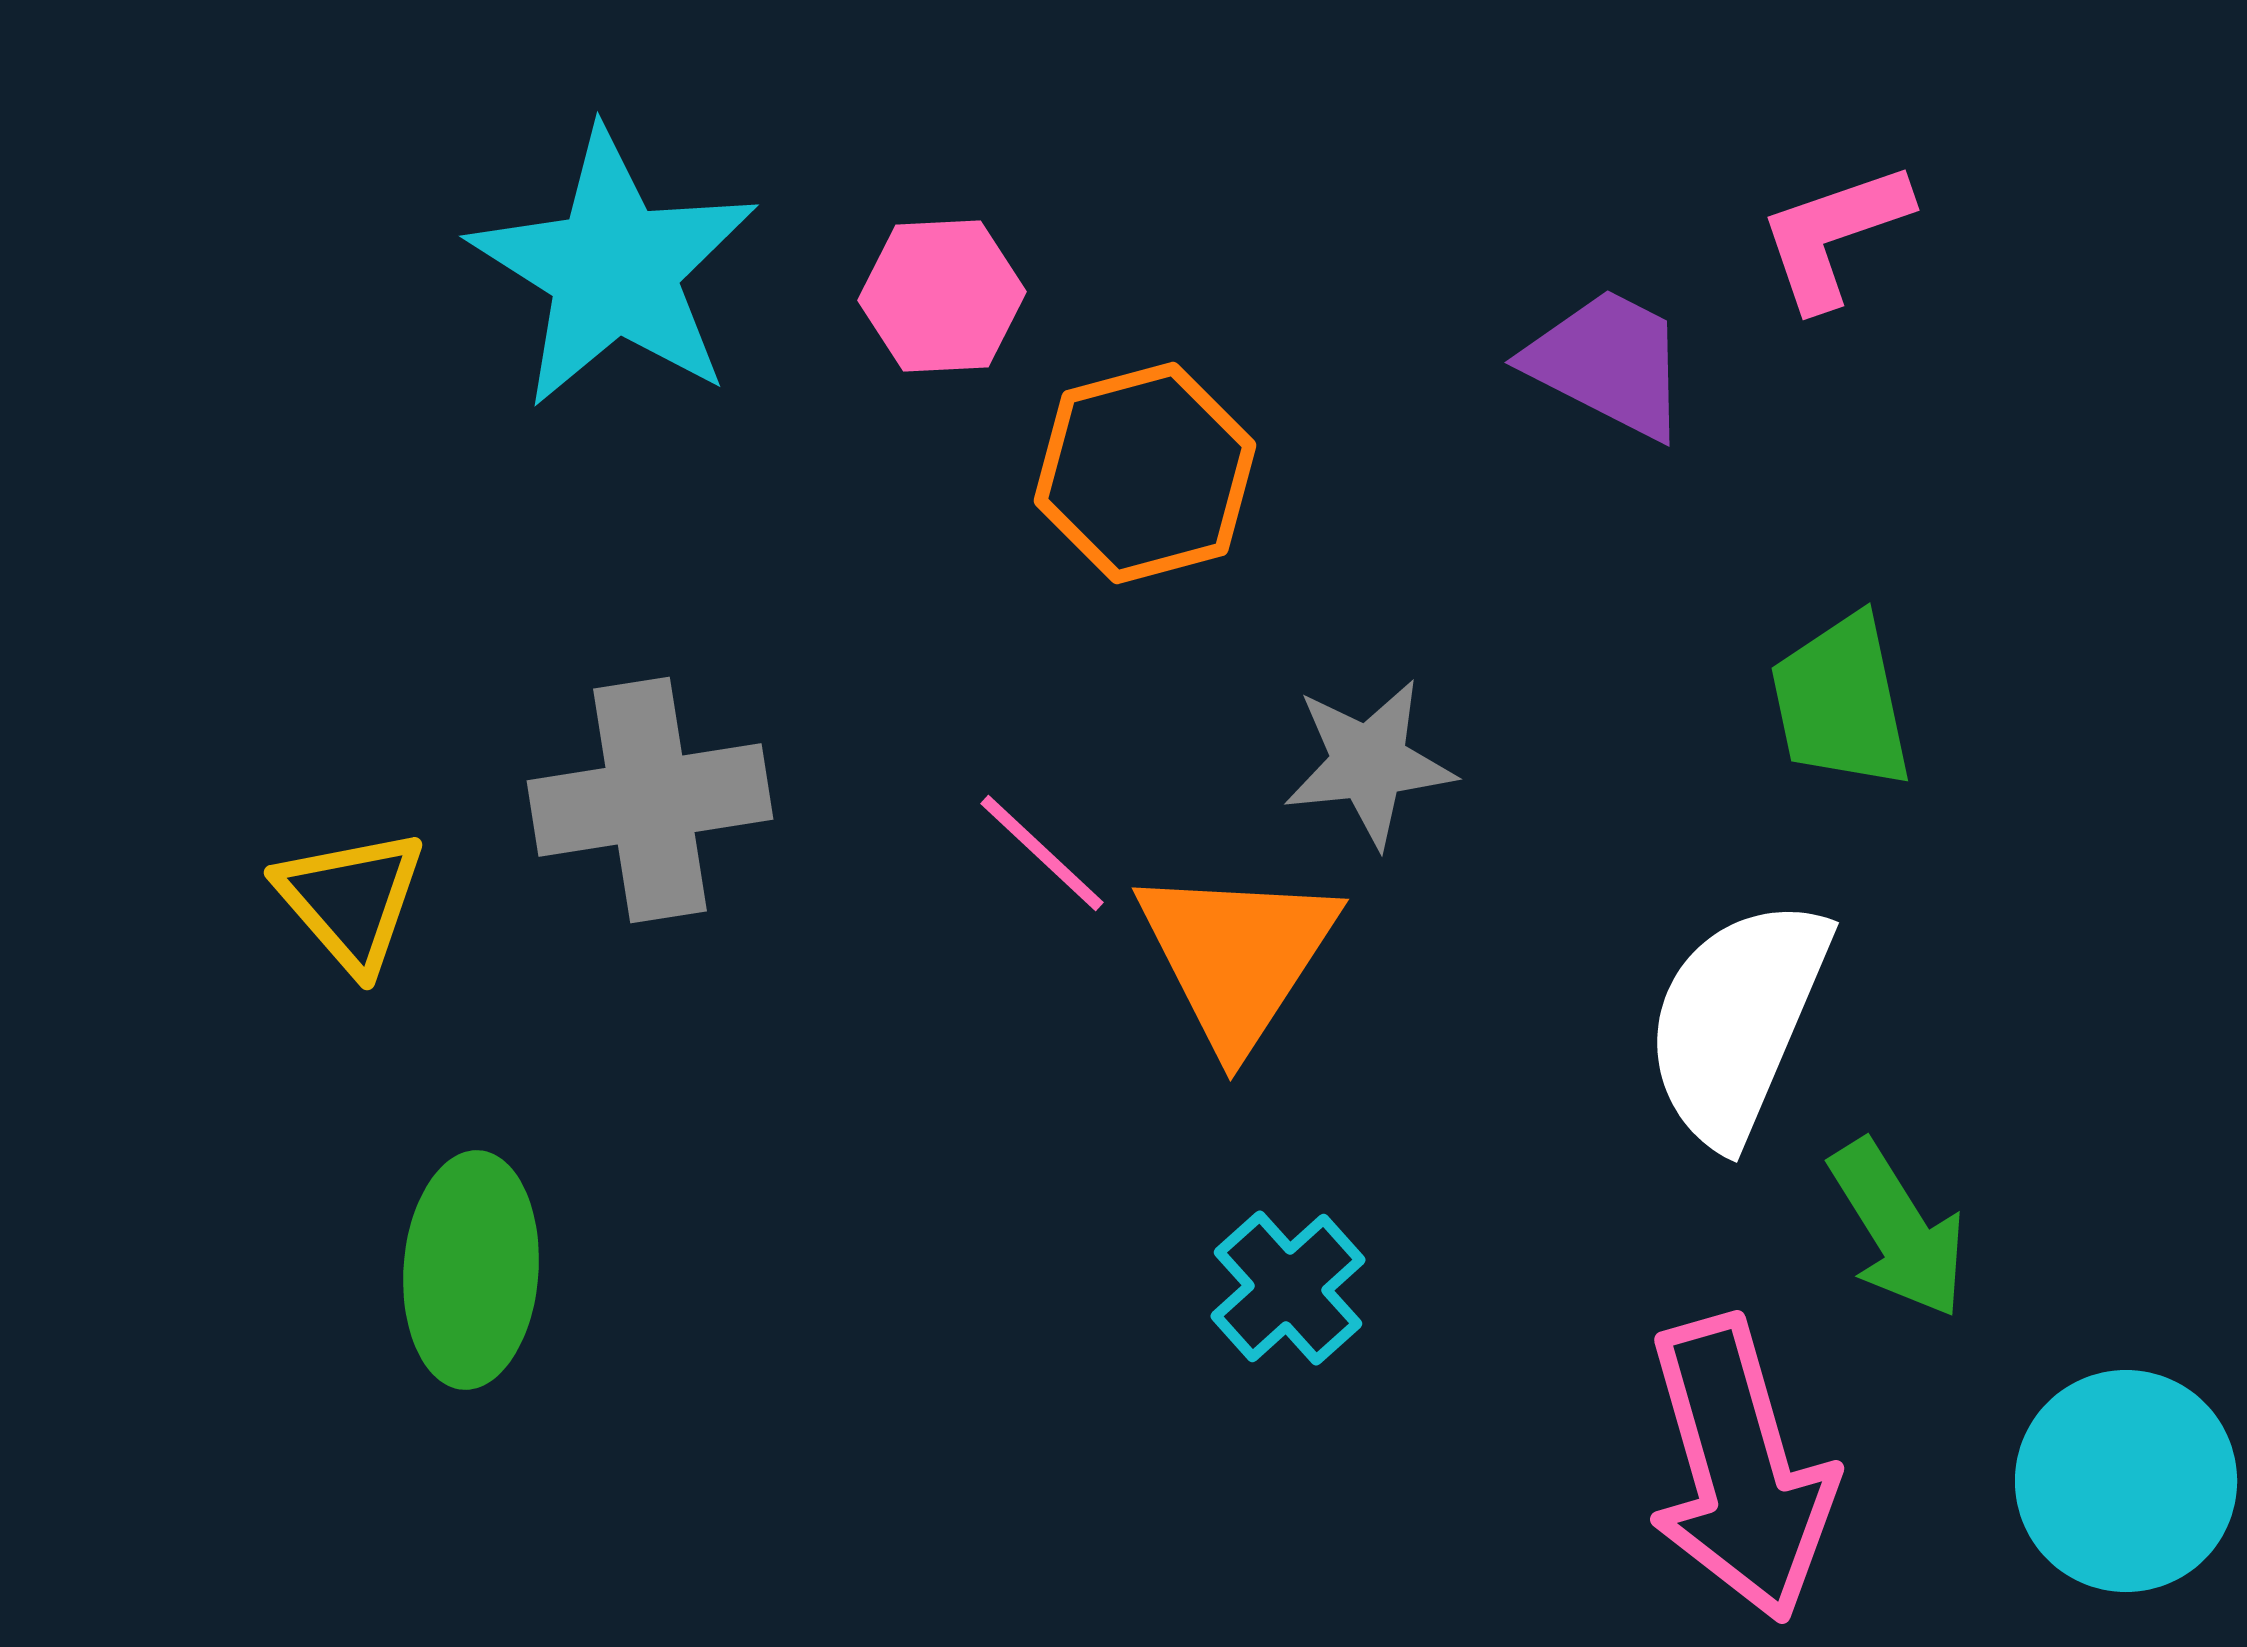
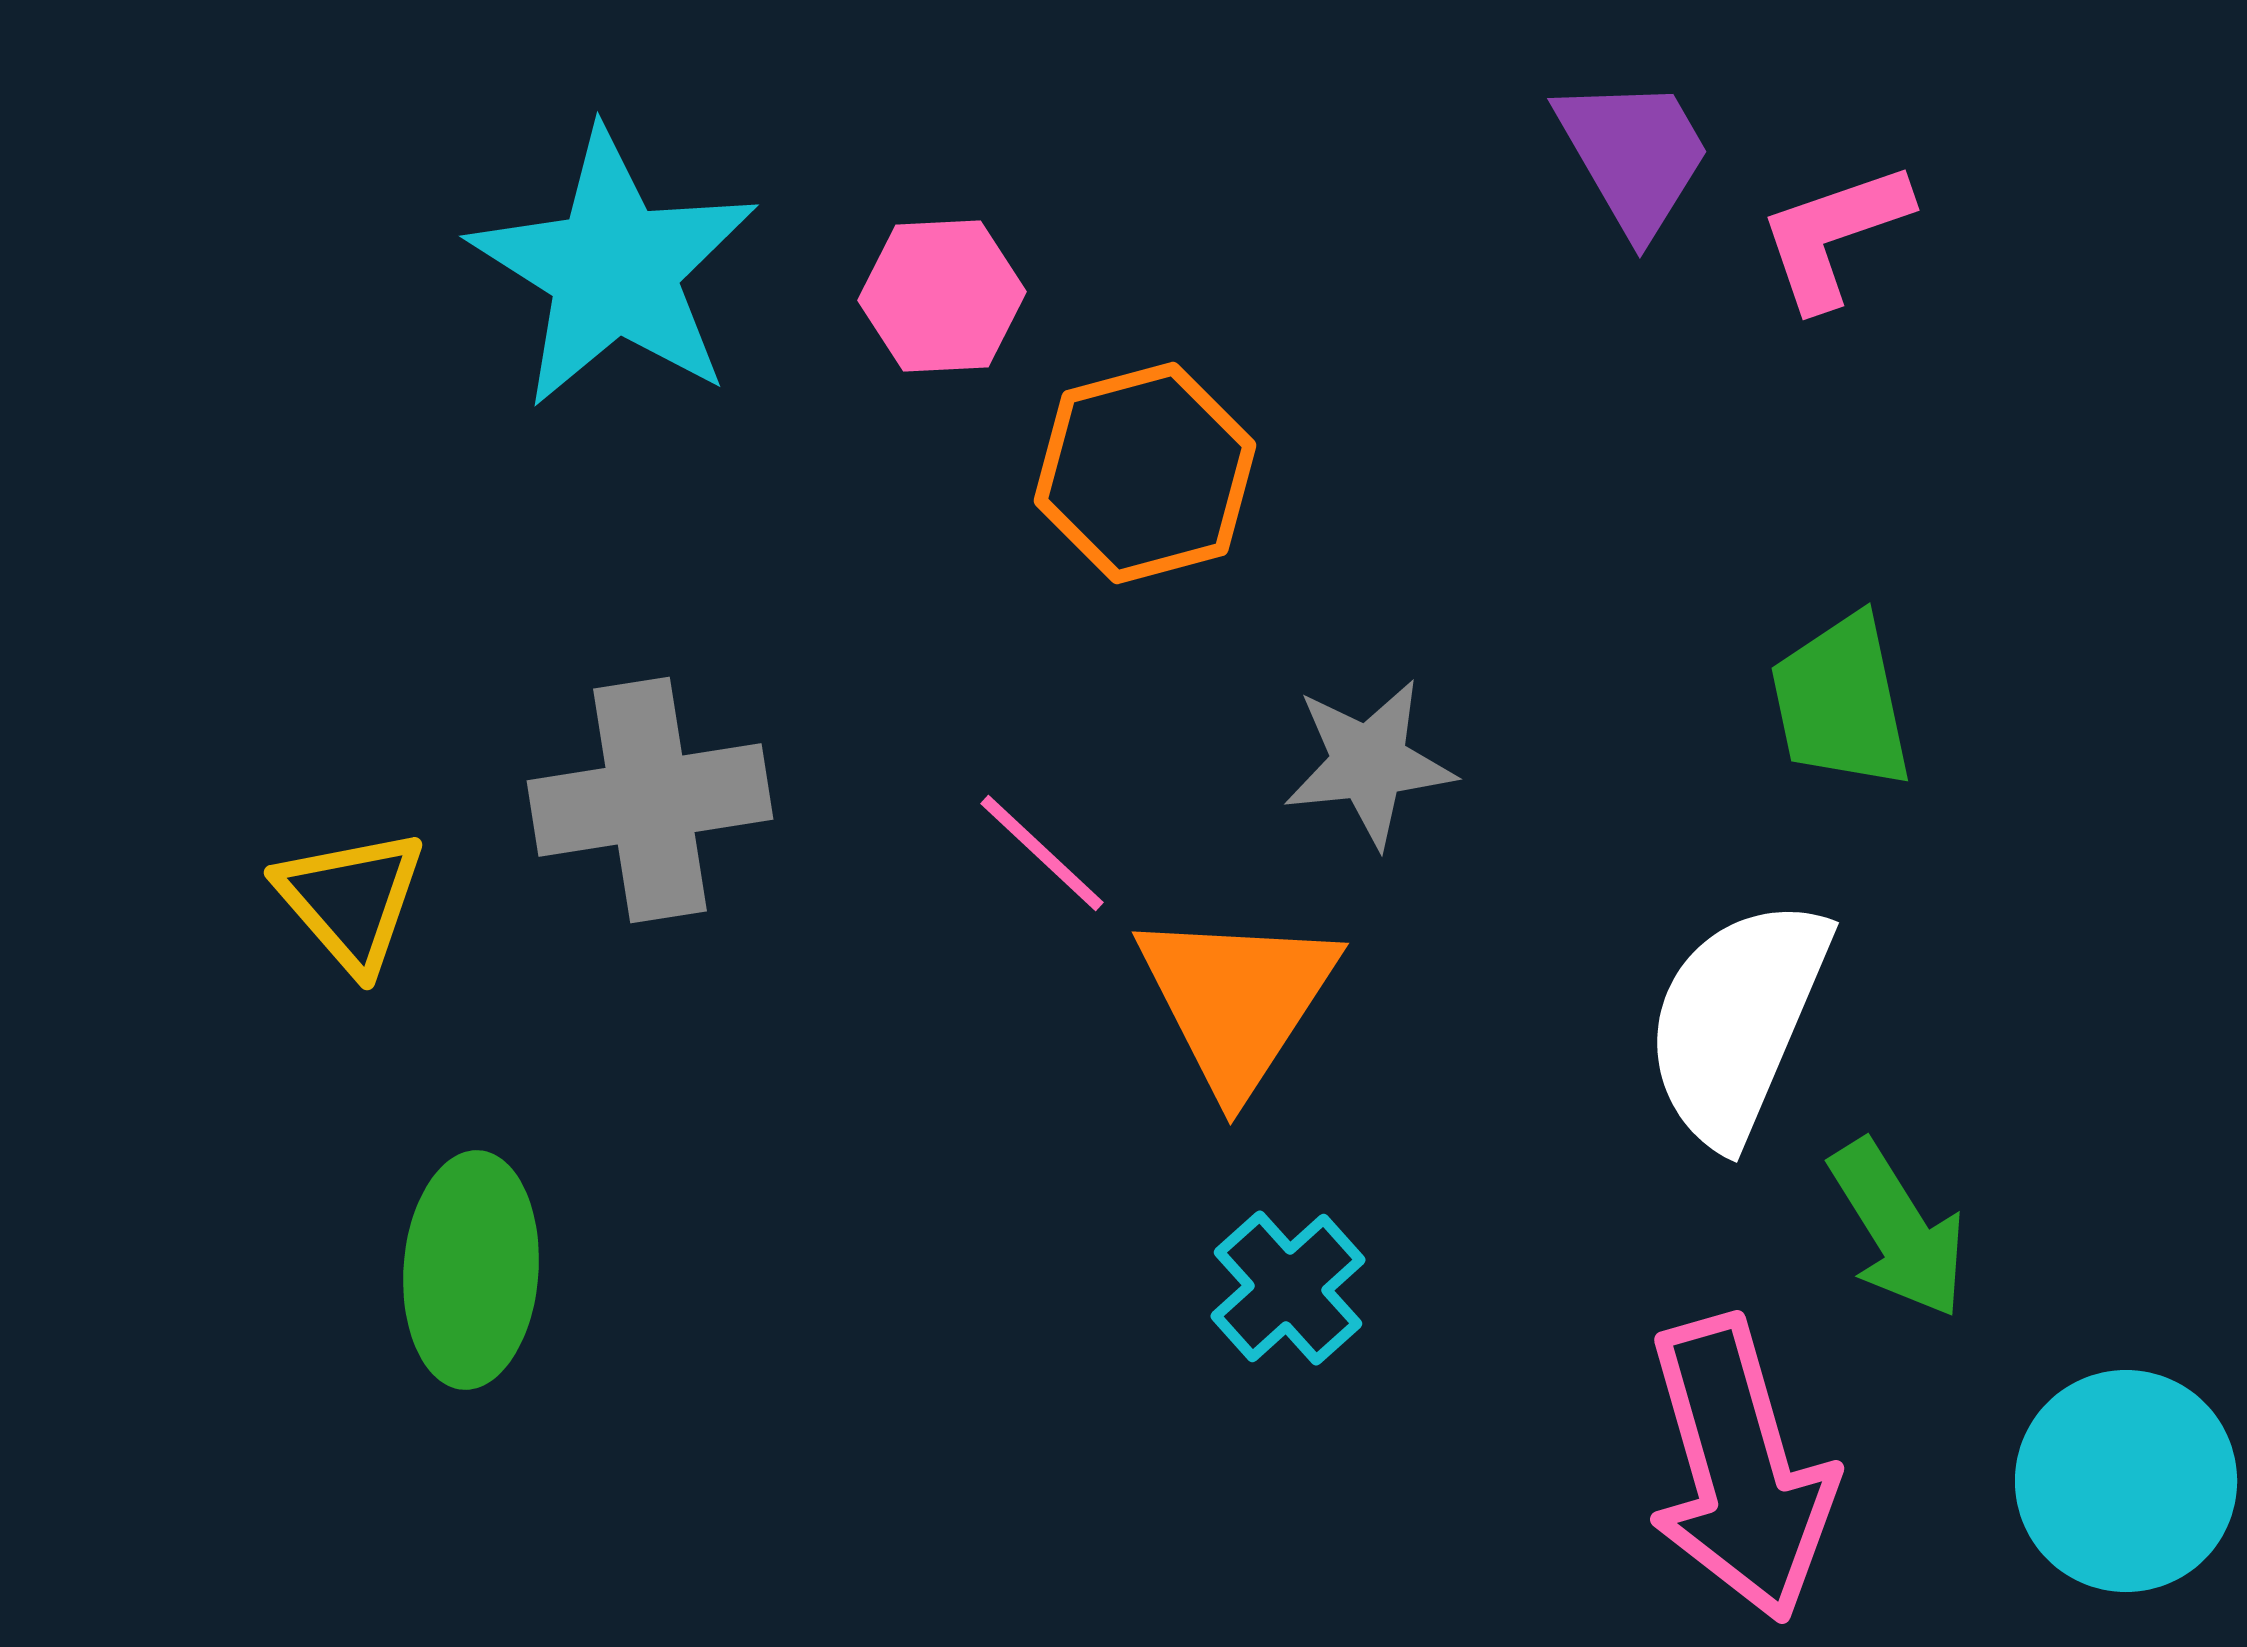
purple trapezoid: moved 26 px right, 208 px up; rotated 33 degrees clockwise
orange triangle: moved 44 px down
